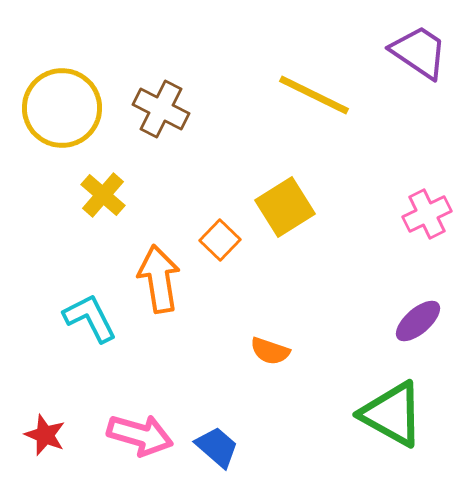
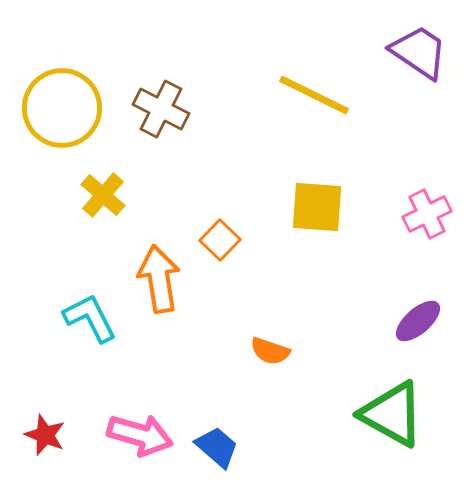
yellow square: moved 32 px right; rotated 36 degrees clockwise
